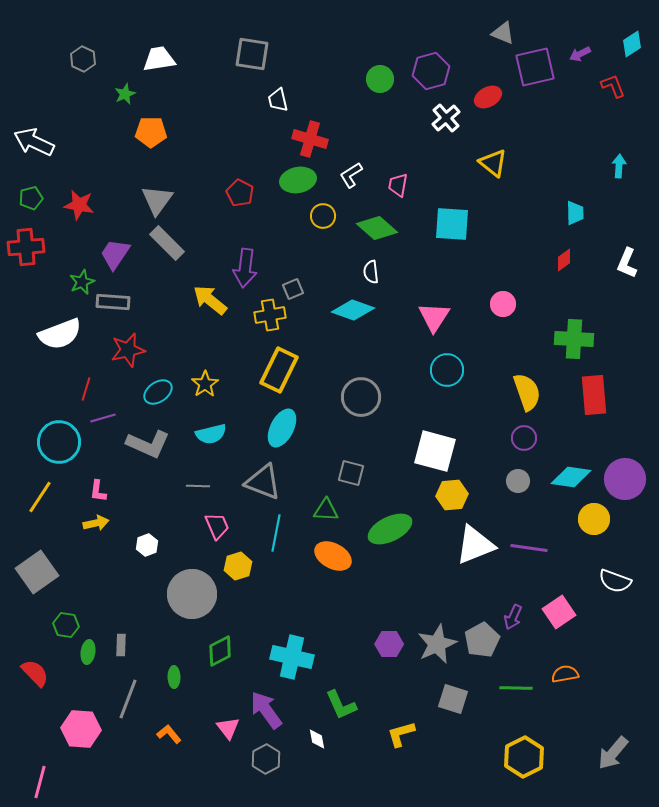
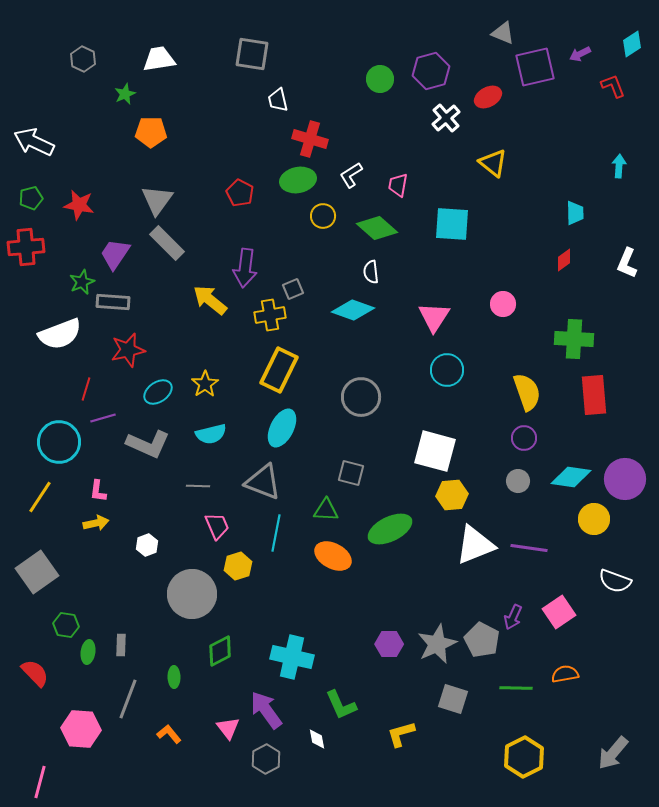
gray pentagon at (482, 640): rotated 16 degrees counterclockwise
